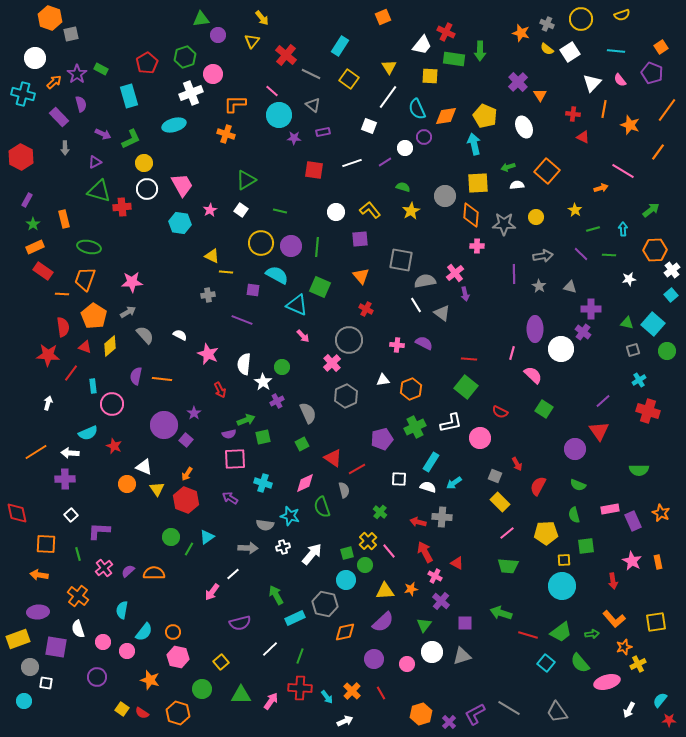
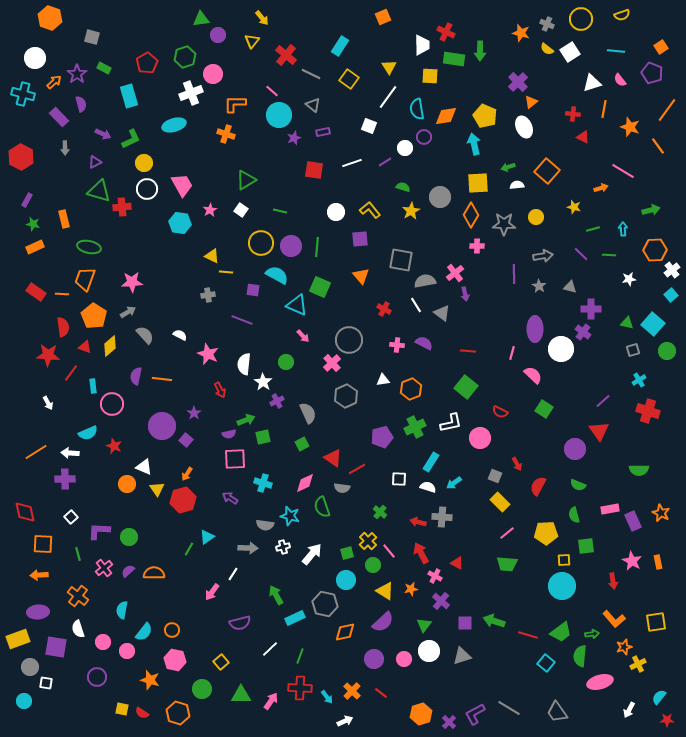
gray square at (71, 34): moved 21 px right, 3 px down; rotated 28 degrees clockwise
white trapezoid at (422, 45): rotated 40 degrees counterclockwise
green rectangle at (101, 69): moved 3 px right, 1 px up
white triangle at (592, 83): rotated 30 degrees clockwise
orange triangle at (540, 95): moved 9 px left, 7 px down; rotated 24 degrees clockwise
cyan semicircle at (417, 109): rotated 15 degrees clockwise
orange star at (630, 125): moved 2 px down
purple star at (294, 138): rotated 24 degrees counterclockwise
orange line at (658, 152): moved 6 px up; rotated 72 degrees counterclockwise
gray circle at (445, 196): moved 5 px left, 1 px down
yellow star at (575, 210): moved 1 px left, 3 px up; rotated 16 degrees counterclockwise
green arrow at (651, 210): rotated 24 degrees clockwise
orange diamond at (471, 215): rotated 25 degrees clockwise
green star at (33, 224): rotated 24 degrees counterclockwise
red rectangle at (43, 271): moved 7 px left, 21 px down
red cross at (366, 309): moved 18 px right
red line at (469, 359): moved 1 px left, 8 px up
green circle at (282, 367): moved 4 px right, 5 px up
white arrow at (48, 403): rotated 136 degrees clockwise
purple circle at (164, 425): moved 2 px left, 1 px down
purple pentagon at (382, 439): moved 2 px up
gray semicircle at (344, 490): moved 2 px left, 2 px up; rotated 112 degrees clockwise
red hexagon at (186, 500): moved 3 px left; rotated 25 degrees clockwise
red diamond at (17, 513): moved 8 px right, 1 px up
white square at (71, 515): moved 2 px down
green circle at (171, 537): moved 42 px left
orange square at (46, 544): moved 3 px left
red arrow at (425, 552): moved 4 px left, 1 px down
green circle at (365, 565): moved 8 px right
green trapezoid at (508, 566): moved 1 px left, 2 px up
white line at (233, 574): rotated 16 degrees counterclockwise
orange arrow at (39, 575): rotated 12 degrees counterclockwise
yellow triangle at (385, 591): rotated 36 degrees clockwise
green arrow at (501, 613): moved 7 px left, 8 px down
orange circle at (173, 632): moved 1 px left, 2 px up
white circle at (432, 652): moved 3 px left, 1 px up
pink hexagon at (178, 657): moved 3 px left, 3 px down
green semicircle at (580, 663): moved 7 px up; rotated 45 degrees clockwise
pink circle at (407, 664): moved 3 px left, 5 px up
pink ellipse at (607, 682): moved 7 px left
red line at (381, 693): rotated 24 degrees counterclockwise
cyan semicircle at (660, 700): moved 1 px left, 3 px up
yellow square at (122, 709): rotated 24 degrees counterclockwise
red star at (669, 720): moved 2 px left
